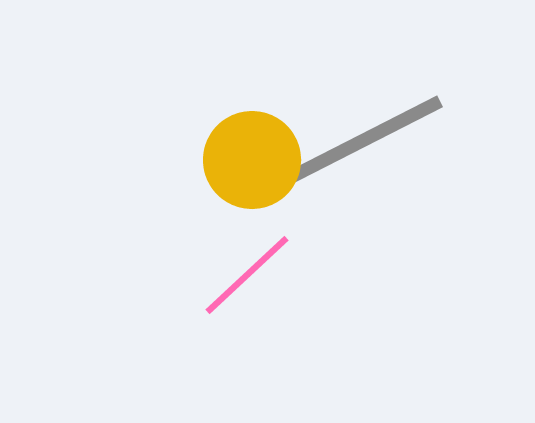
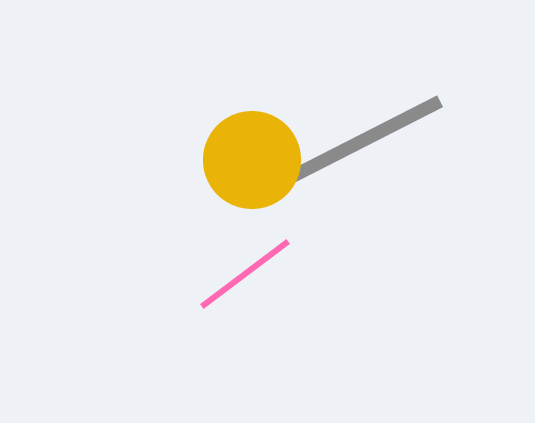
pink line: moved 2 px left, 1 px up; rotated 6 degrees clockwise
